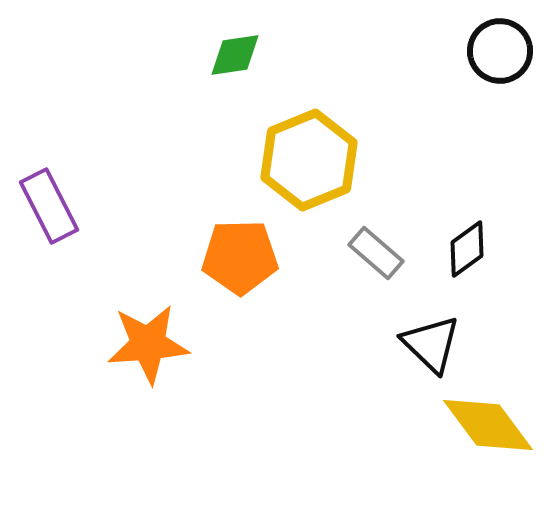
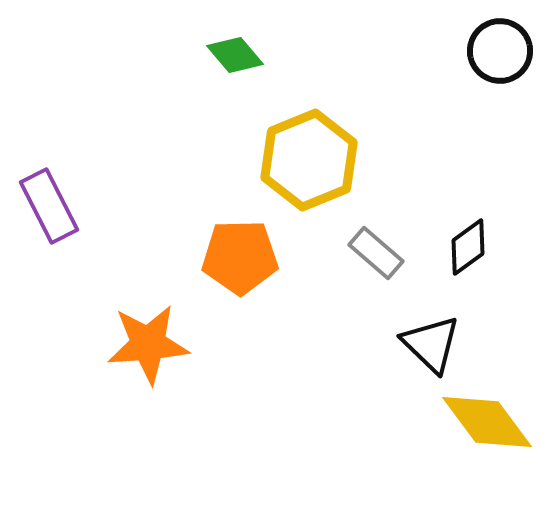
green diamond: rotated 58 degrees clockwise
black diamond: moved 1 px right, 2 px up
yellow diamond: moved 1 px left, 3 px up
